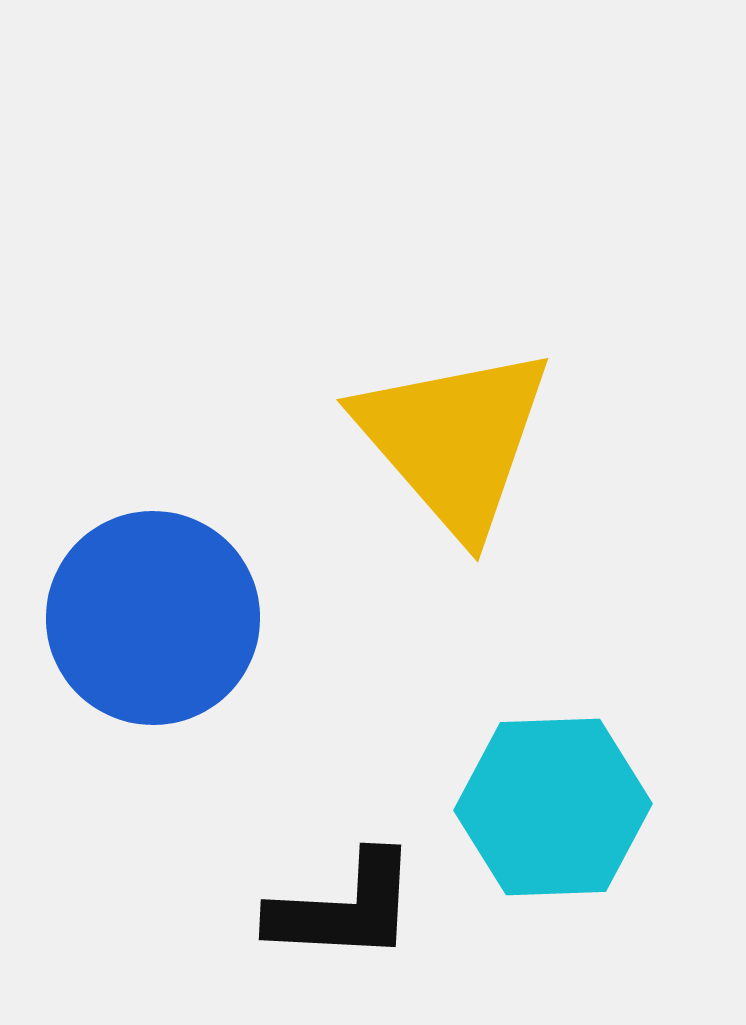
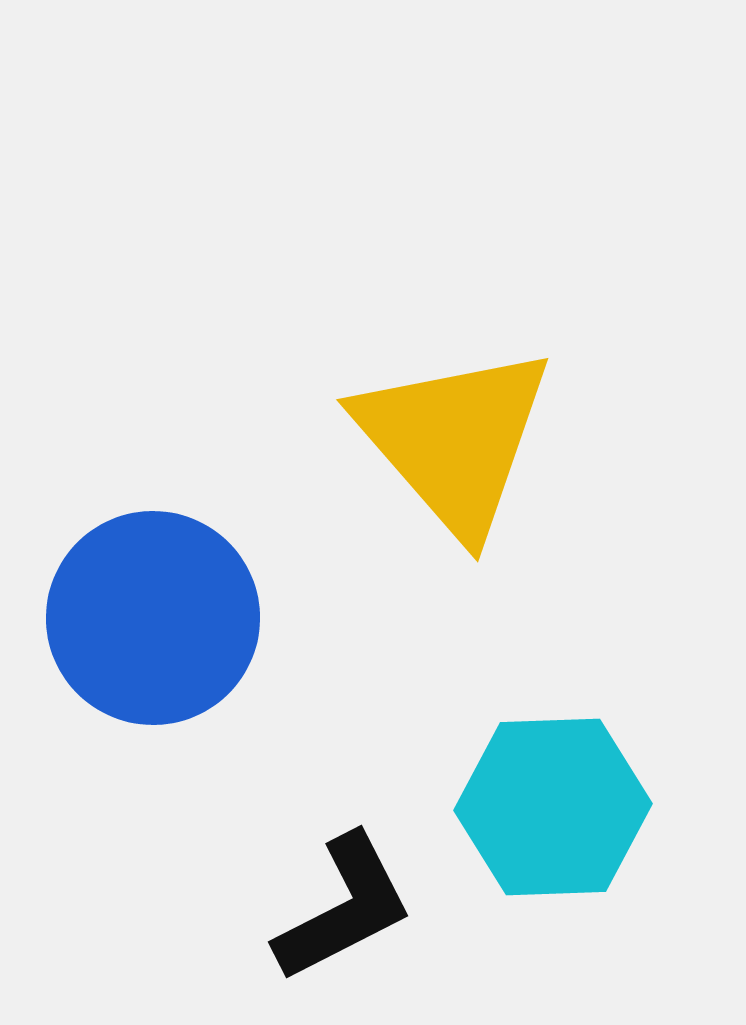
black L-shape: rotated 30 degrees counterclockwise
